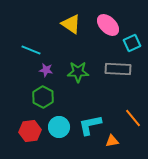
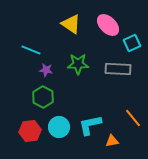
green star: moved 8 px up
